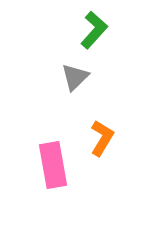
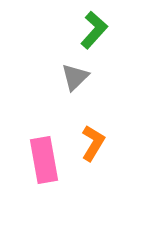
orange L-shape: moved 9 px left, 5 px down
pink rectangle: moved 9 px left, 5 px up
